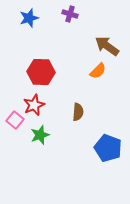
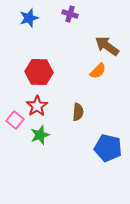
red hexagon: moved 2 px left
red star: moved 3 px right, 1 px down; rotated 10 degrees counterclockwise
blue pentagon: rotated 8 degrees counterclockwise
